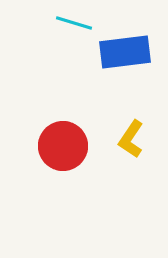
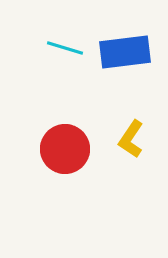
cyan line: moved 9 px left, 25 px down
red circle: moved 2 px right, 3 px down
